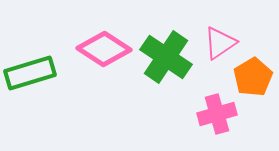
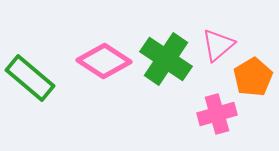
pink triangle: moved 2 px left, 2 px down; rotated 6 degrees counterclockwise
pink diamond: moved 12 px down
green cross: moved 2 px down
green rectangle: moved 5 px down; rotated 57 degrees clockwise
